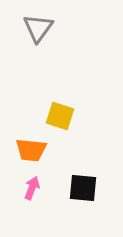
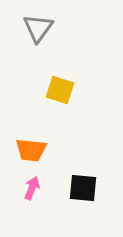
yellow square: moved 26 px up
